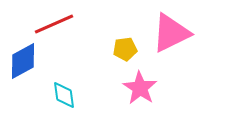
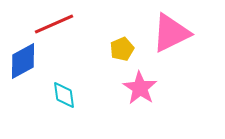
yellow pentagon: moved 3 px left; rotated 15 degrees counterclockwise
